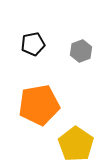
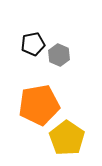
gray hexagon: moved 22 px left, 4 px down; rotated 15 degrees counterclockwise
yellow pentagon: moved 9 px left, 6 px up
